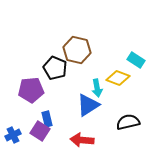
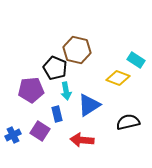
cyan arrow: moved 31 px left, 3 px down
blue triangle: moved 1 px right
blue rectangle: moved 10 px right, 5 px up
